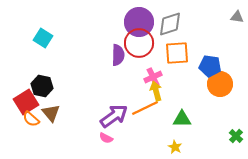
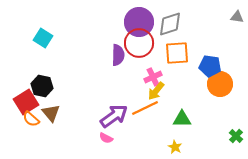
yellow arrow: rotated 126 degrees counterclockwise
